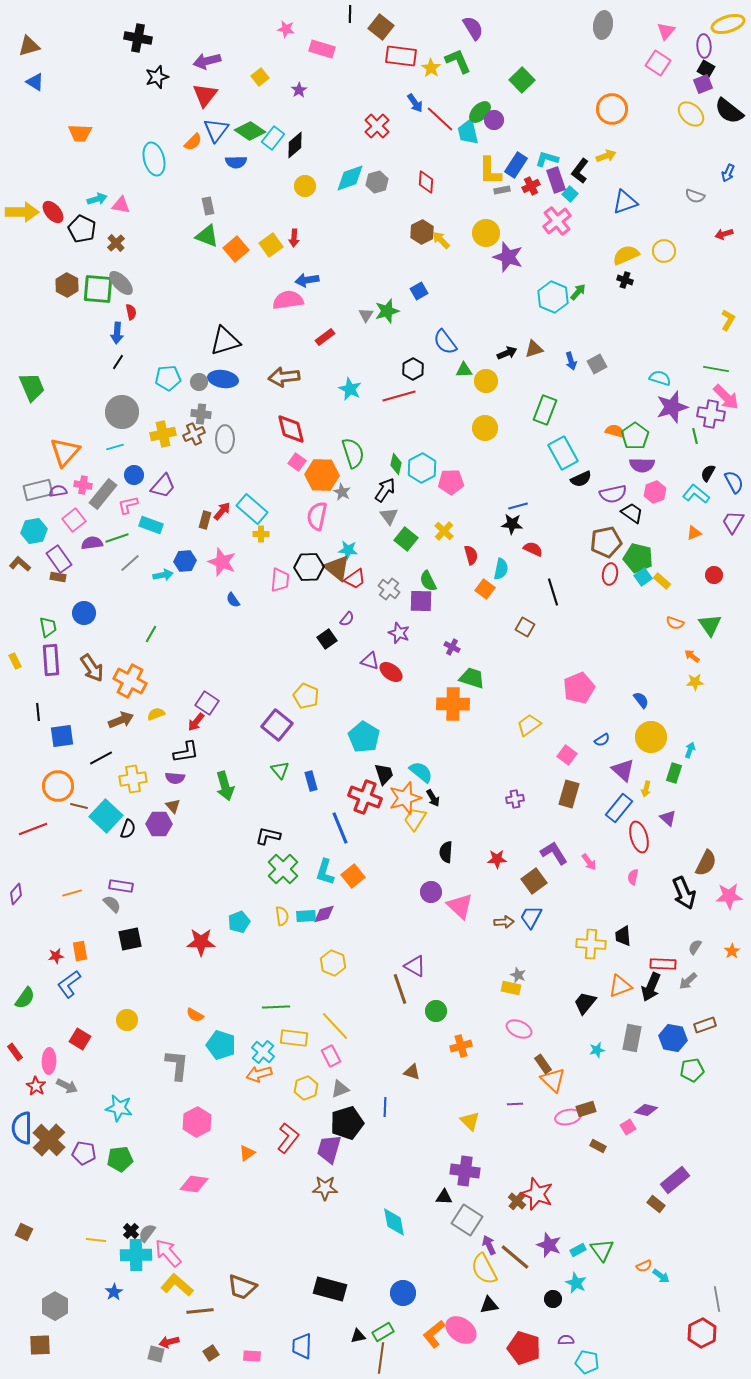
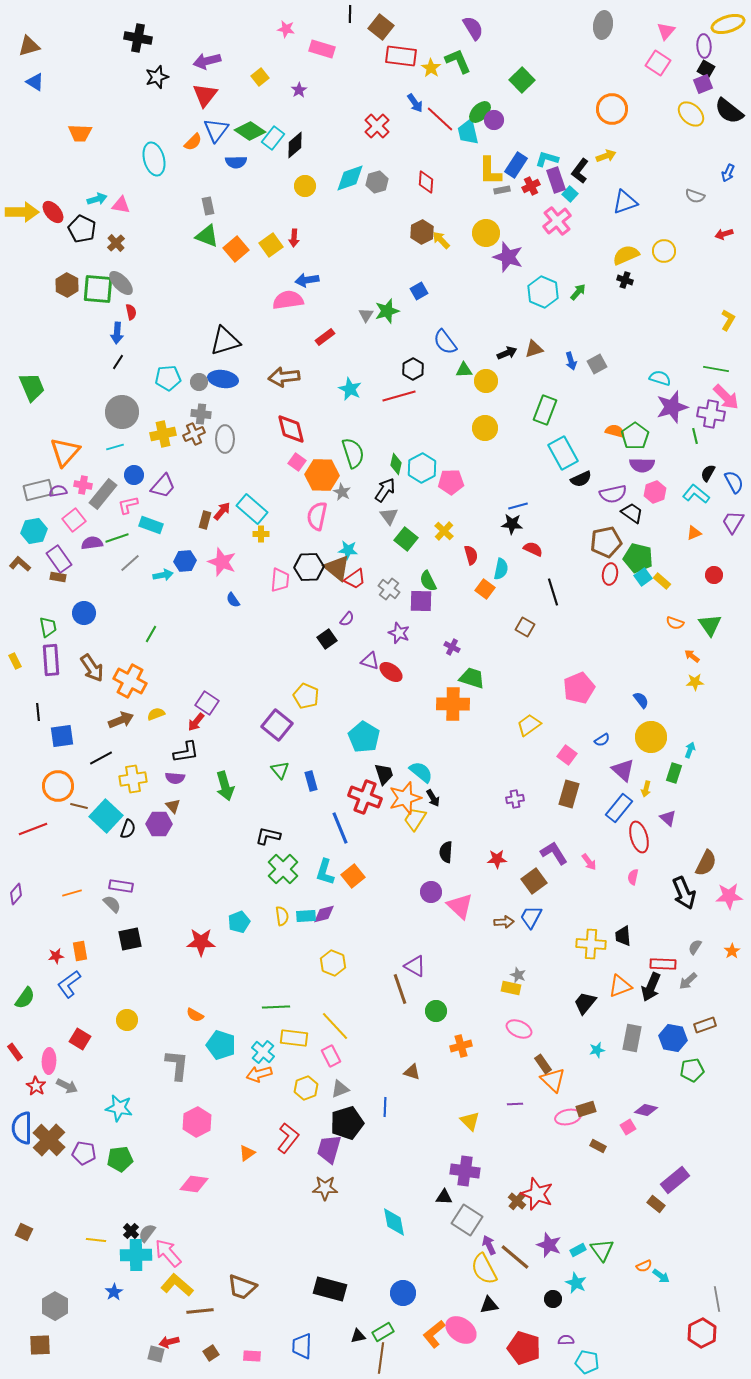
cyan hexagon at (553, 297): moved 10 px left, 5 px up
